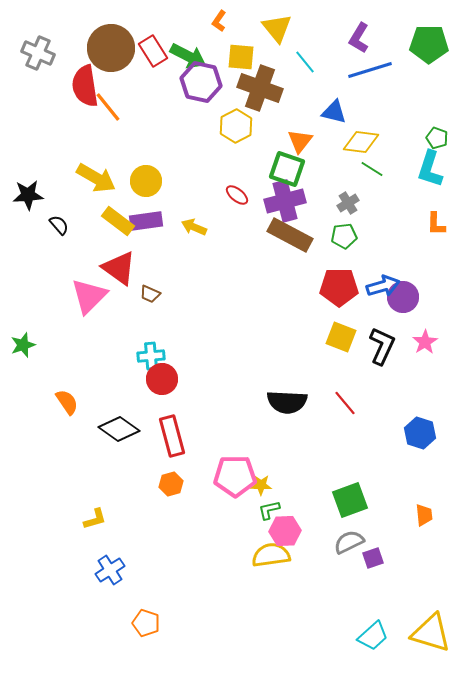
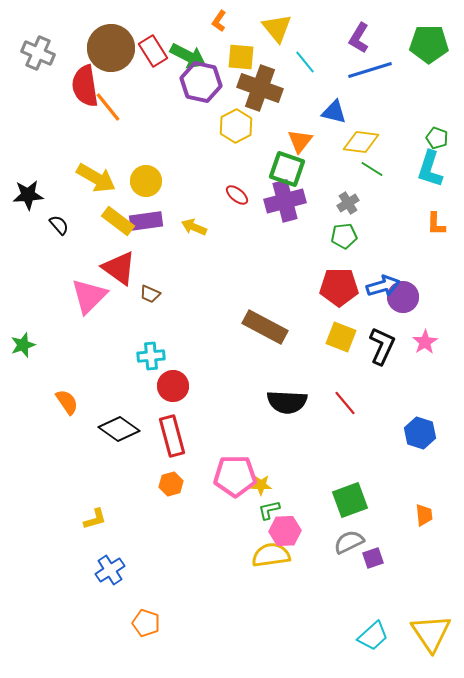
brown rectangle at (290, 235): moved 25 px left, 92 px down
red circle at (162, 379): moved 11 px right, 7 px down
yellow triangle at (431, 633): rotated 39 degrees clockwise
